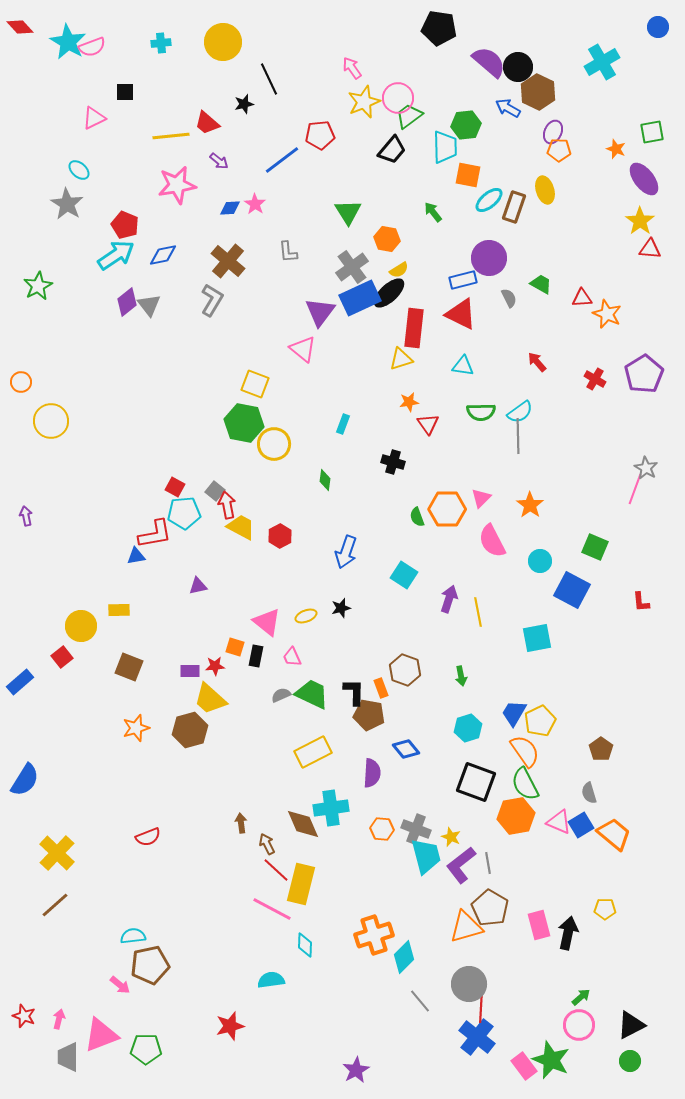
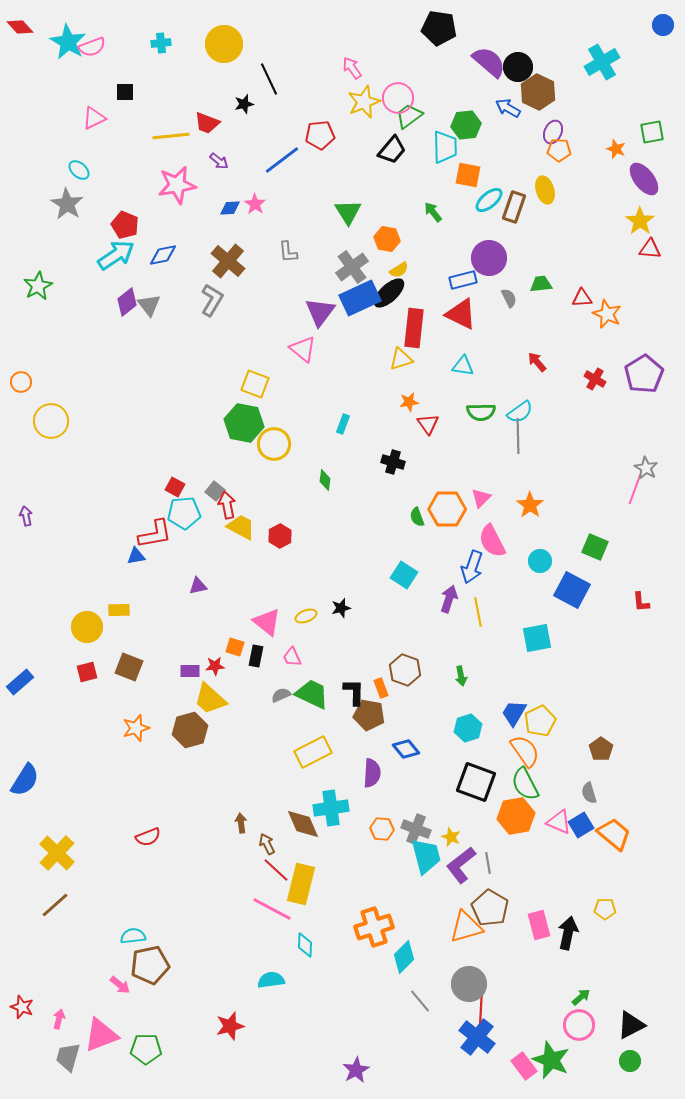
blue circle at (658, 27): moved 5 px right, 2 px up
yellow circle at (223, 42): moved 1 px right, 2 px down
red trapezoid at (207, 123): rotated 20 degrees counterclockwise
green trapezoid at (541, 284): rotated 35 degrees counterclockwise
blue arrow at (346, 552): moved 126 px right, 15 px down
yellow circle at (81, 626): moved 6 px right, 1 px down
red square at (62, 657): moved 25 px right, 15 px down; rotated 25 degrees clockwise
orange cross at (374, 935): moved 8 px up
red star at (24, 1016): moved 2 px left, 9 px up
gray trapezoid at (68, 1057): rotated 16 degrees clockwise
